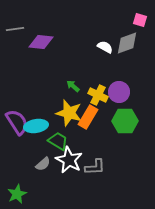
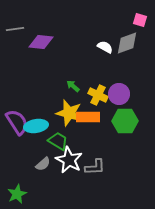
purple circle: moved 2 px down
orange rectangle: rotated 60 degrees clockwise
